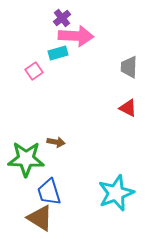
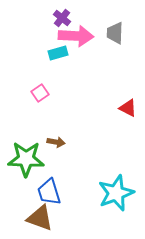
purple cross: rotated 12 degrees counterclockwise
gray trapezoid: moved 14 px left, 34 px up
pink square: moved 6 px right, 22 px down
brown triangle: rotated 12 degrees counterclockwise
